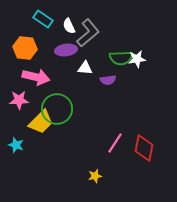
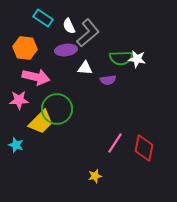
cyan rectangle: moved 1 px up
white star: rotated 18 degrees clockwise
